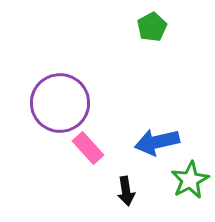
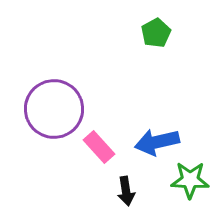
green pentagon: moved 4 px right, 6 px down
purple circle: moved 6 px left, 6 px down
pink rectangle: moved 11 px right, 1 px up
green star: rotated 30 degrees clockwise
